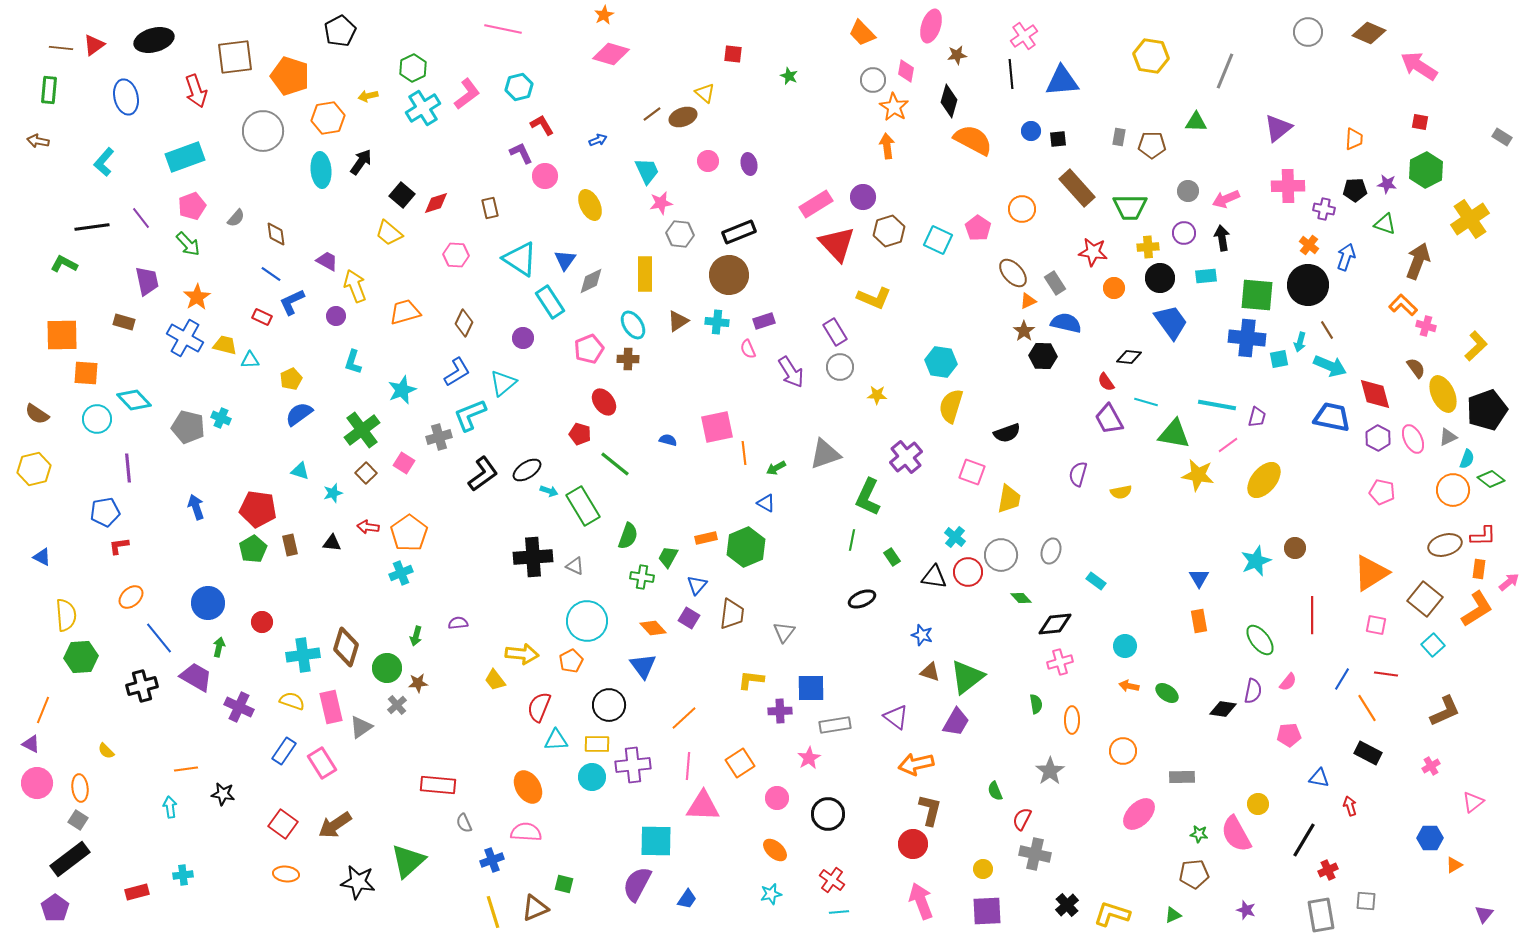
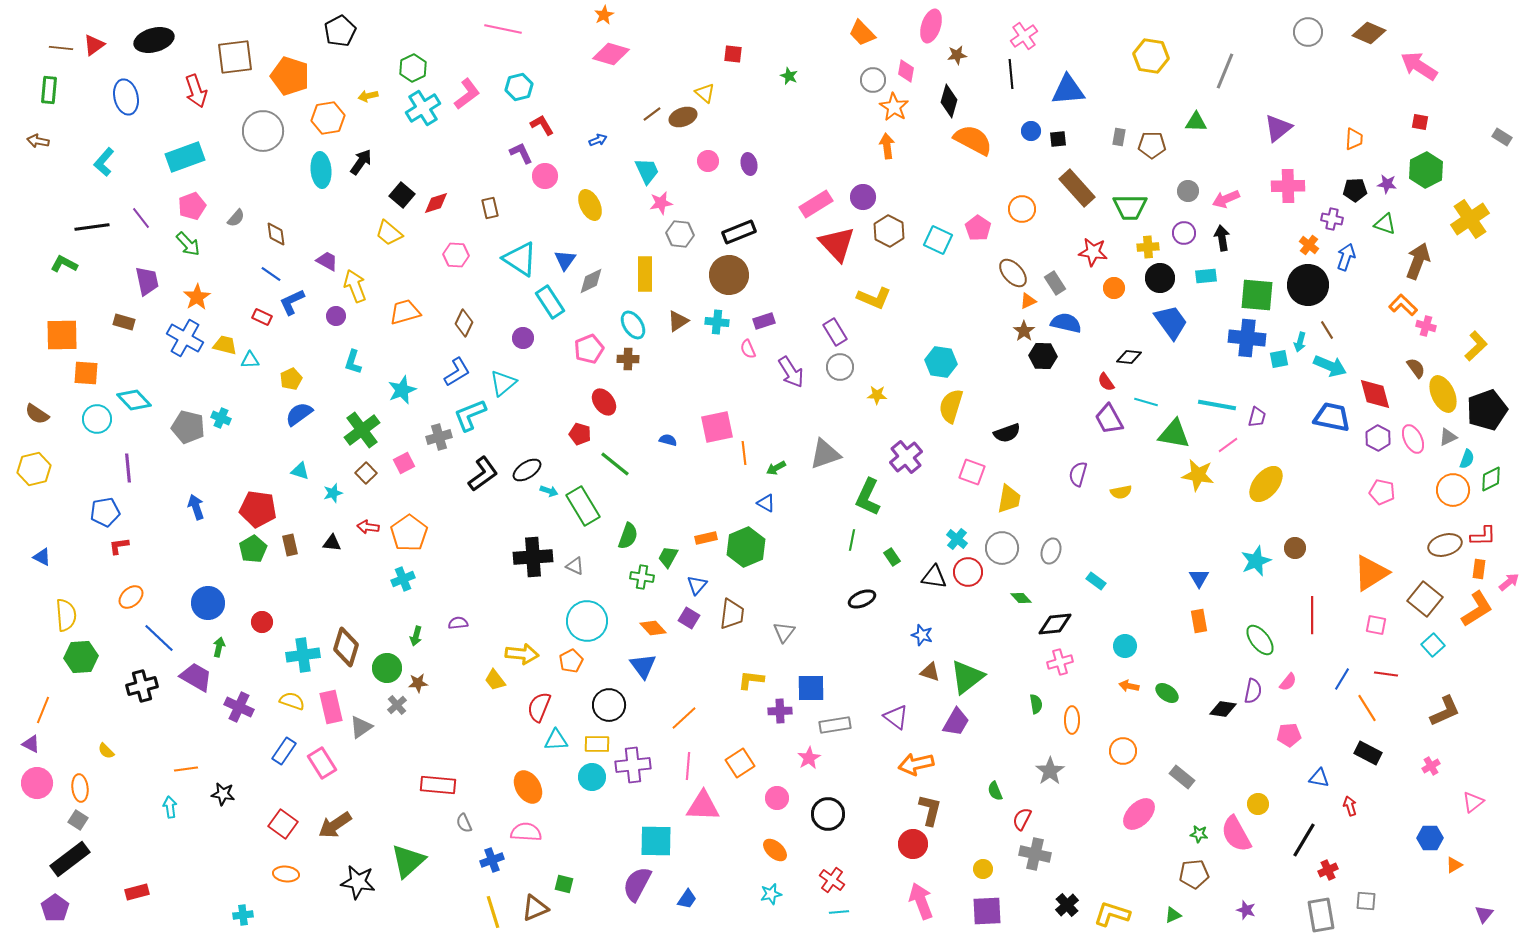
blue triangle at (1062, 81): moved 6 px right, 9 px down
purple cross at (1324, 209): moved 8 px right, 10 px down
brown hexagon at (889, 231): rotated 16 degrees counterclockwise
pink square at (404, 463): rotated 30 degrees clockwise
green diamond at (1491, 479): rotated 64 degrees counterclockwise
yellow ellipse at (1264, 480): moved 2 px right, 4 px down
cyan cross at (955, 537): moved 2 px right, 2 px down
gray circle at (1001, 555): moved 1 px right, 7 px up
cyan cross at (401, 573): moved 2 px right, 6 px down
blue line at (159, 638): rotated 8 degrees counterclockwise
gray rectangle at (1182, 777): rotated 40 degrees clockwise
cyan cross at (183, 875): moved 60 px right, 40 px down
